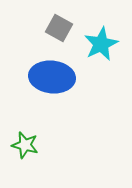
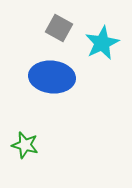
cyan star: moved 1 px right, 1 px up
